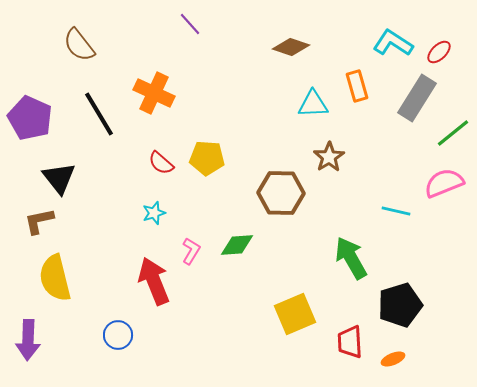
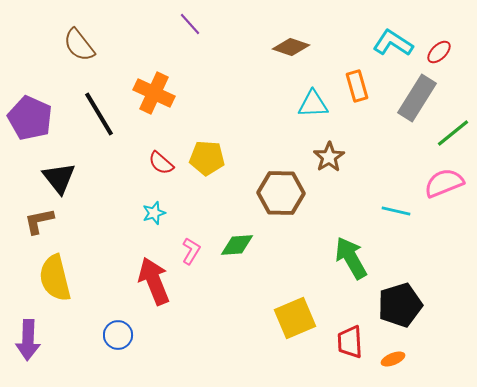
yellow square: moved 4 px down
